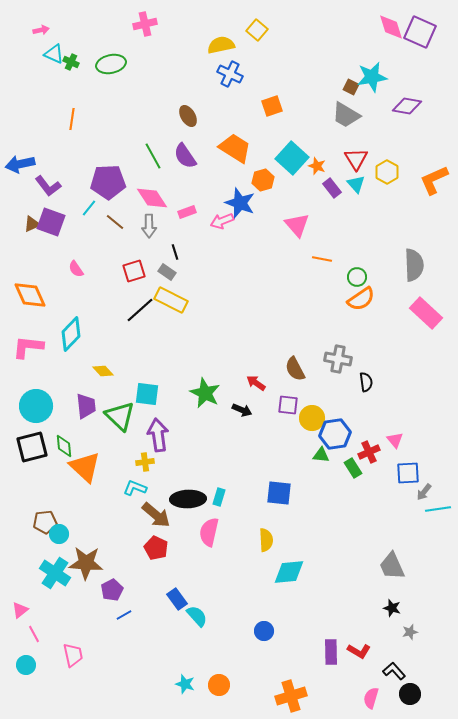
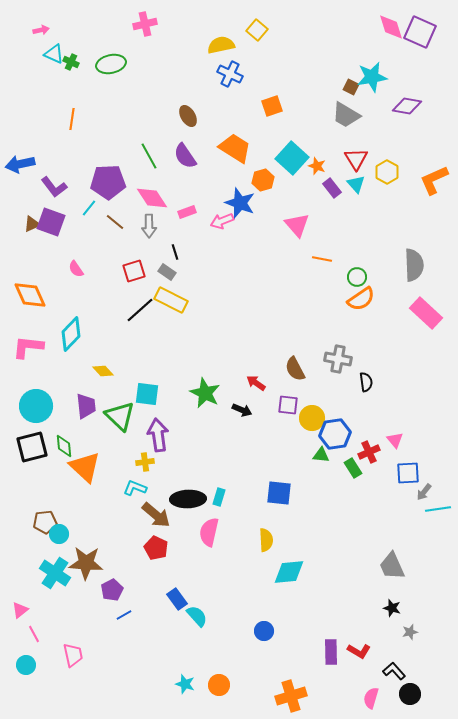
green line at (153, 156): moved 4 px left
purple L-shape at (48, 186): moved 6 px right, 1 px down
